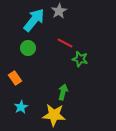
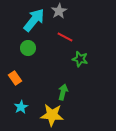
red line: moved 6 px up
yellow star: moved 2 px left
